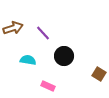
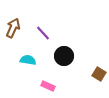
brown arrow: rotated 48 degrees counterclockwise
